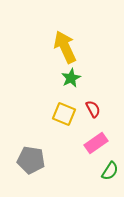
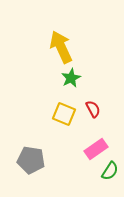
yellow arrow: moved 4 px left
pink rectangle: moved 6 px down
